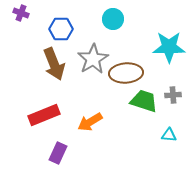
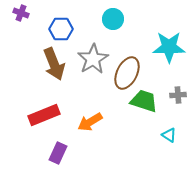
brown ellipse: moved 1 px right; rotated 60 degrees counterclockwise
gray cross: moved 5 px right
cyan triangle: rotated 28 degrees clockwise
